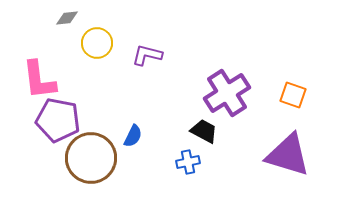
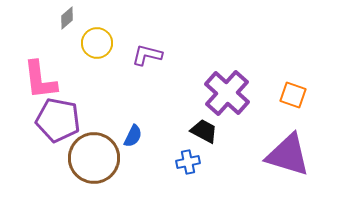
gray diamond: rotated 35 degrees counterclockwise
pink L-shape: moved 1 px right
purple cross: rotated 15 degrees counterclockwise
brown circle: moved 3 px right
